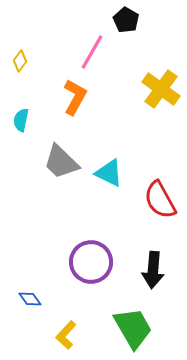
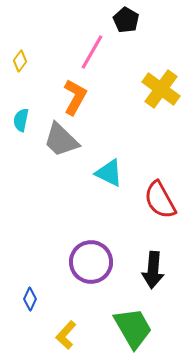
gray trapezoid: moved 22 px up
blue diamond: rotated 60 degrees clockwise
